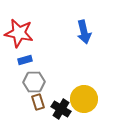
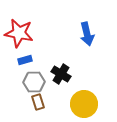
blue arrow: moved 3 px right, 2 px down
yellow circle: moved 5 px down
black cross: moved 35 px up
